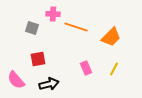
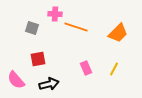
pink cross: moved 2 px right
orange trapezoid: moved 7 px right, 4 px up
